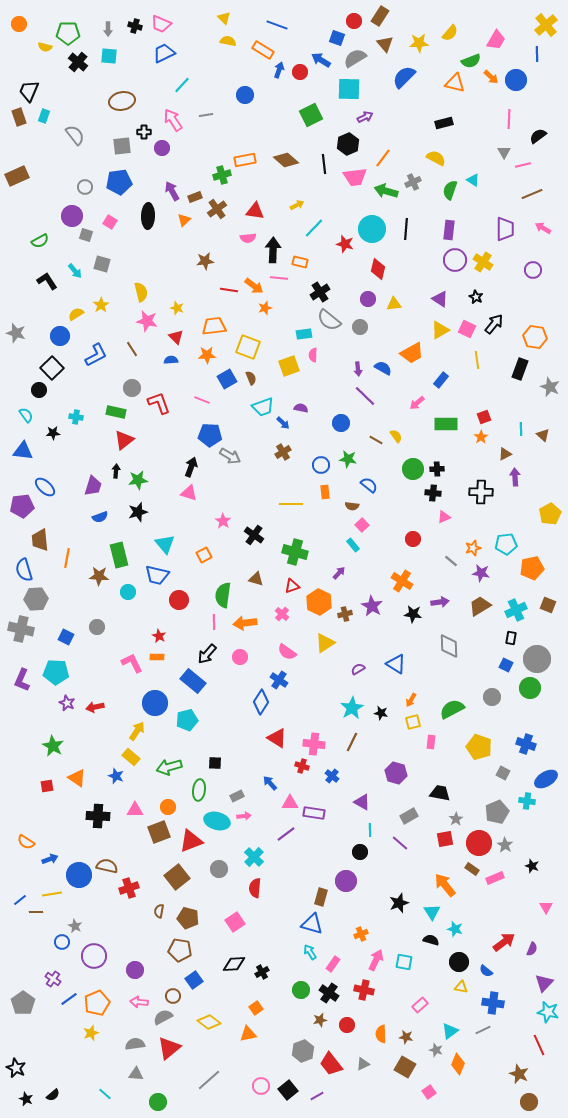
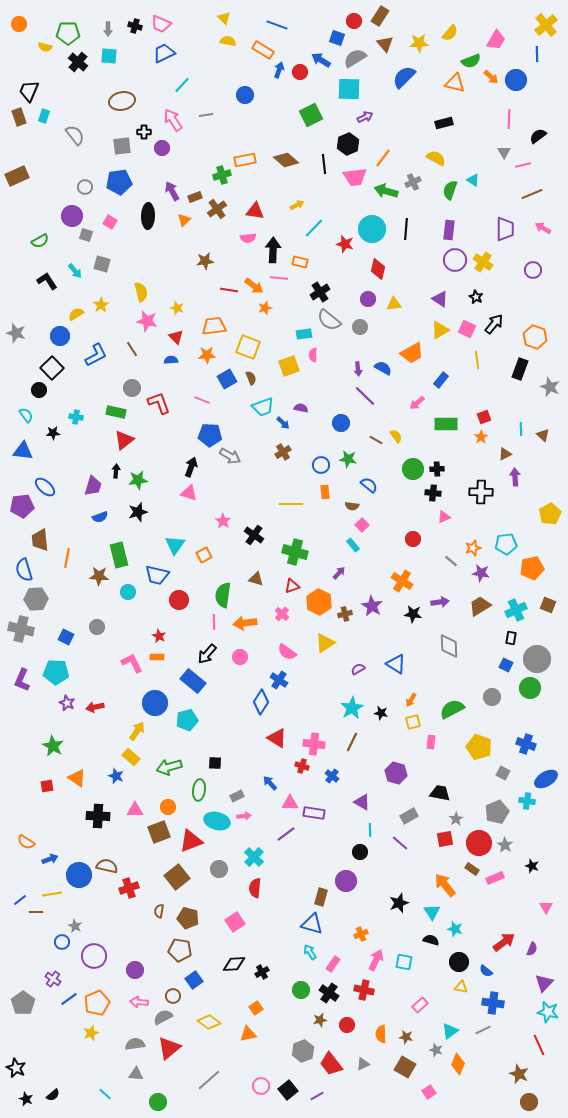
orange hexagon at (535, 337): rotated 10 degrees clockwise
cyan triangle at (165, 544): moved 10 px right, 1 px down; rotated 15 degrees clockwise
